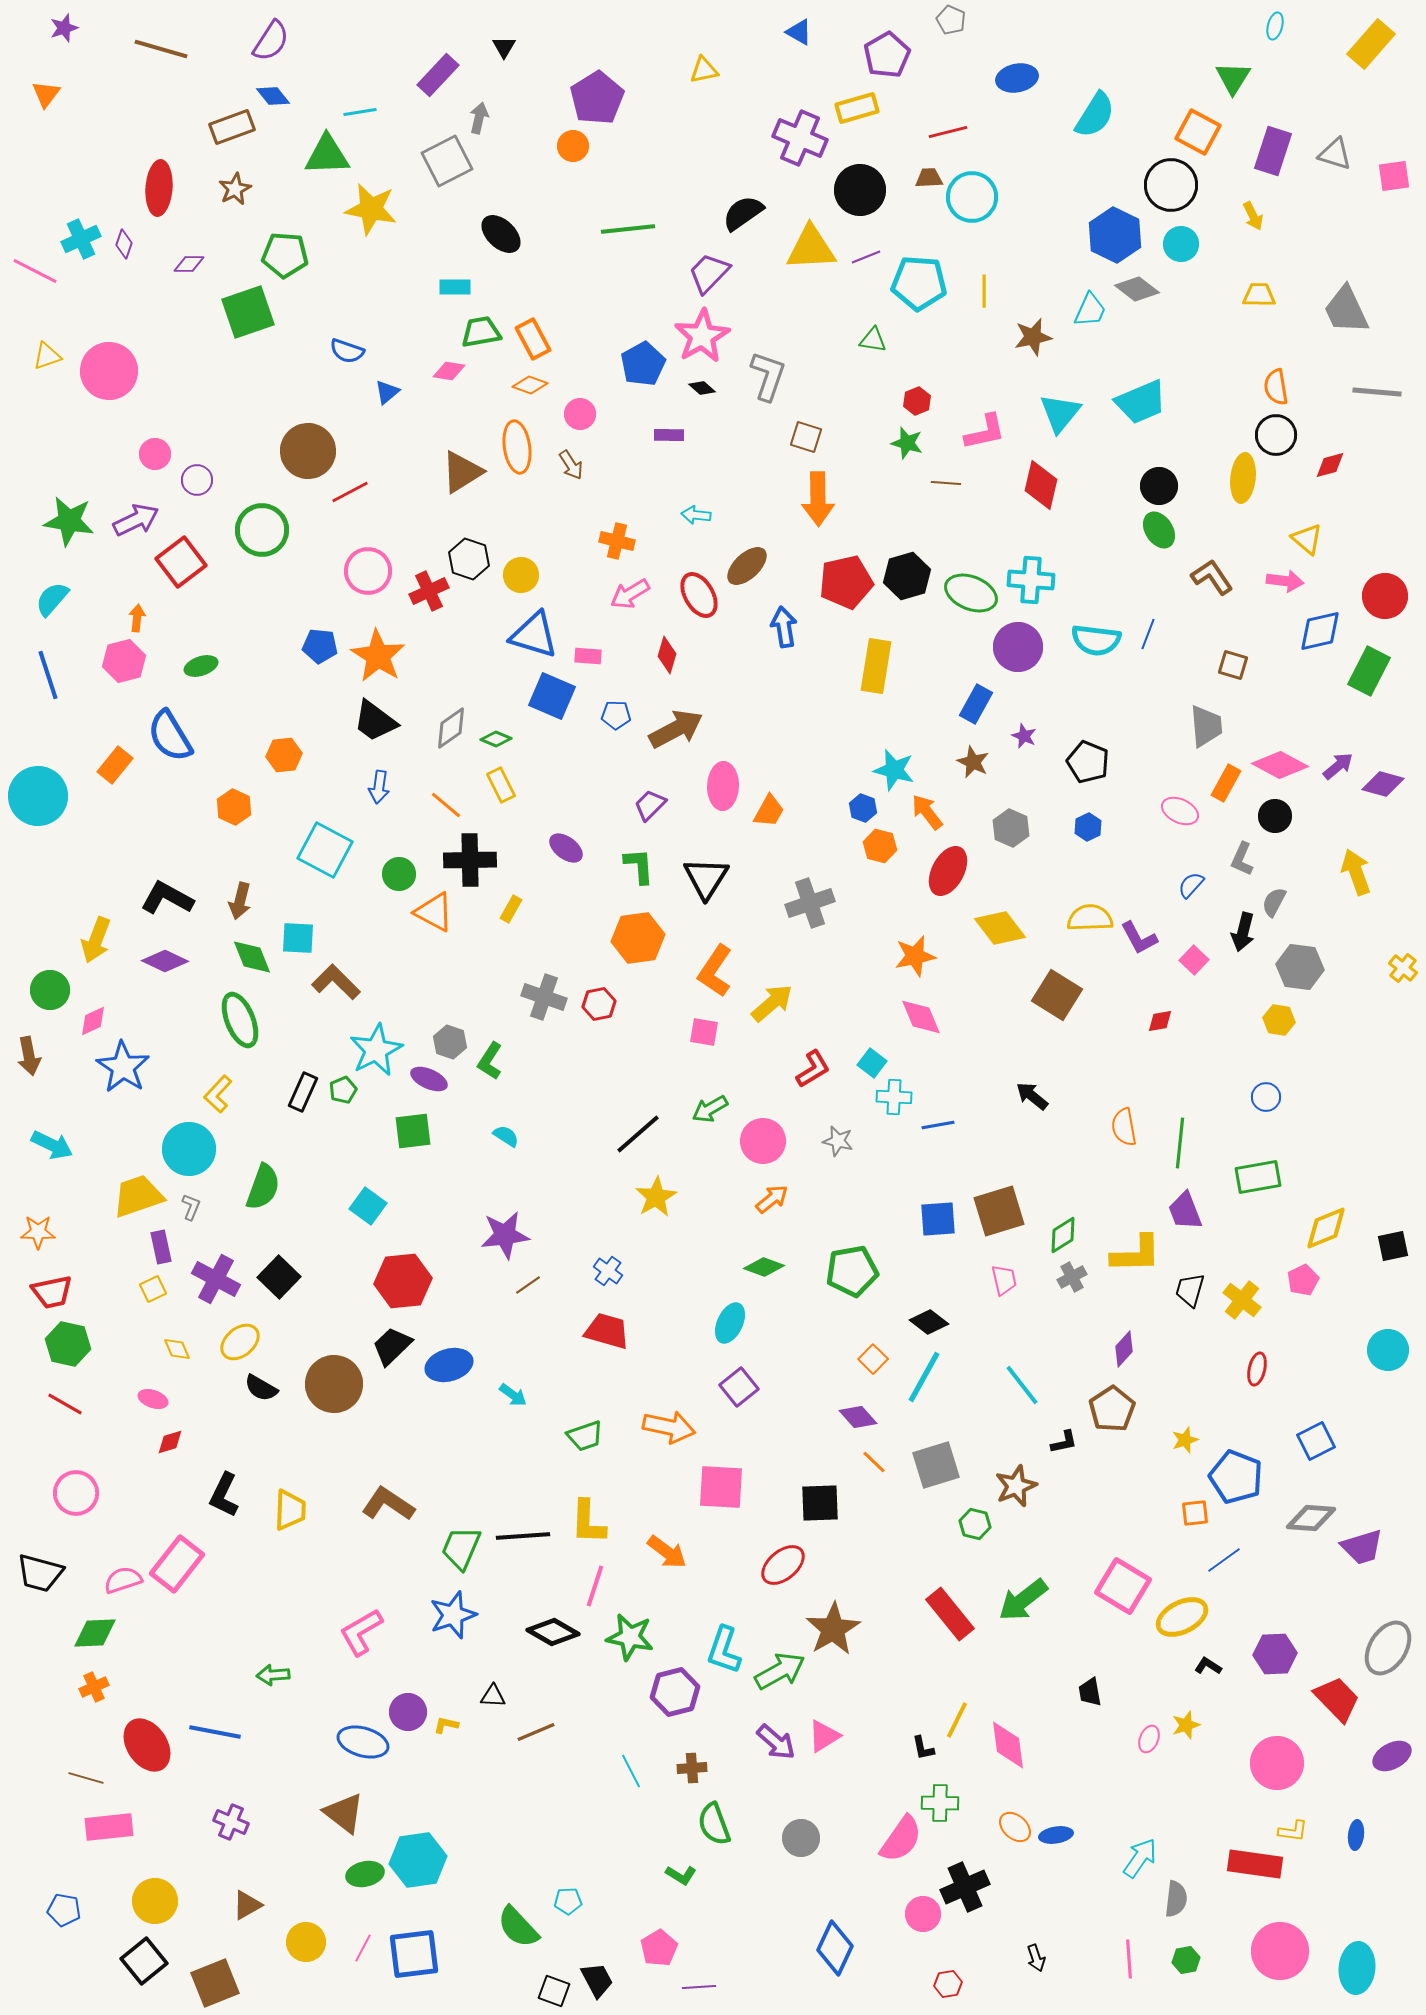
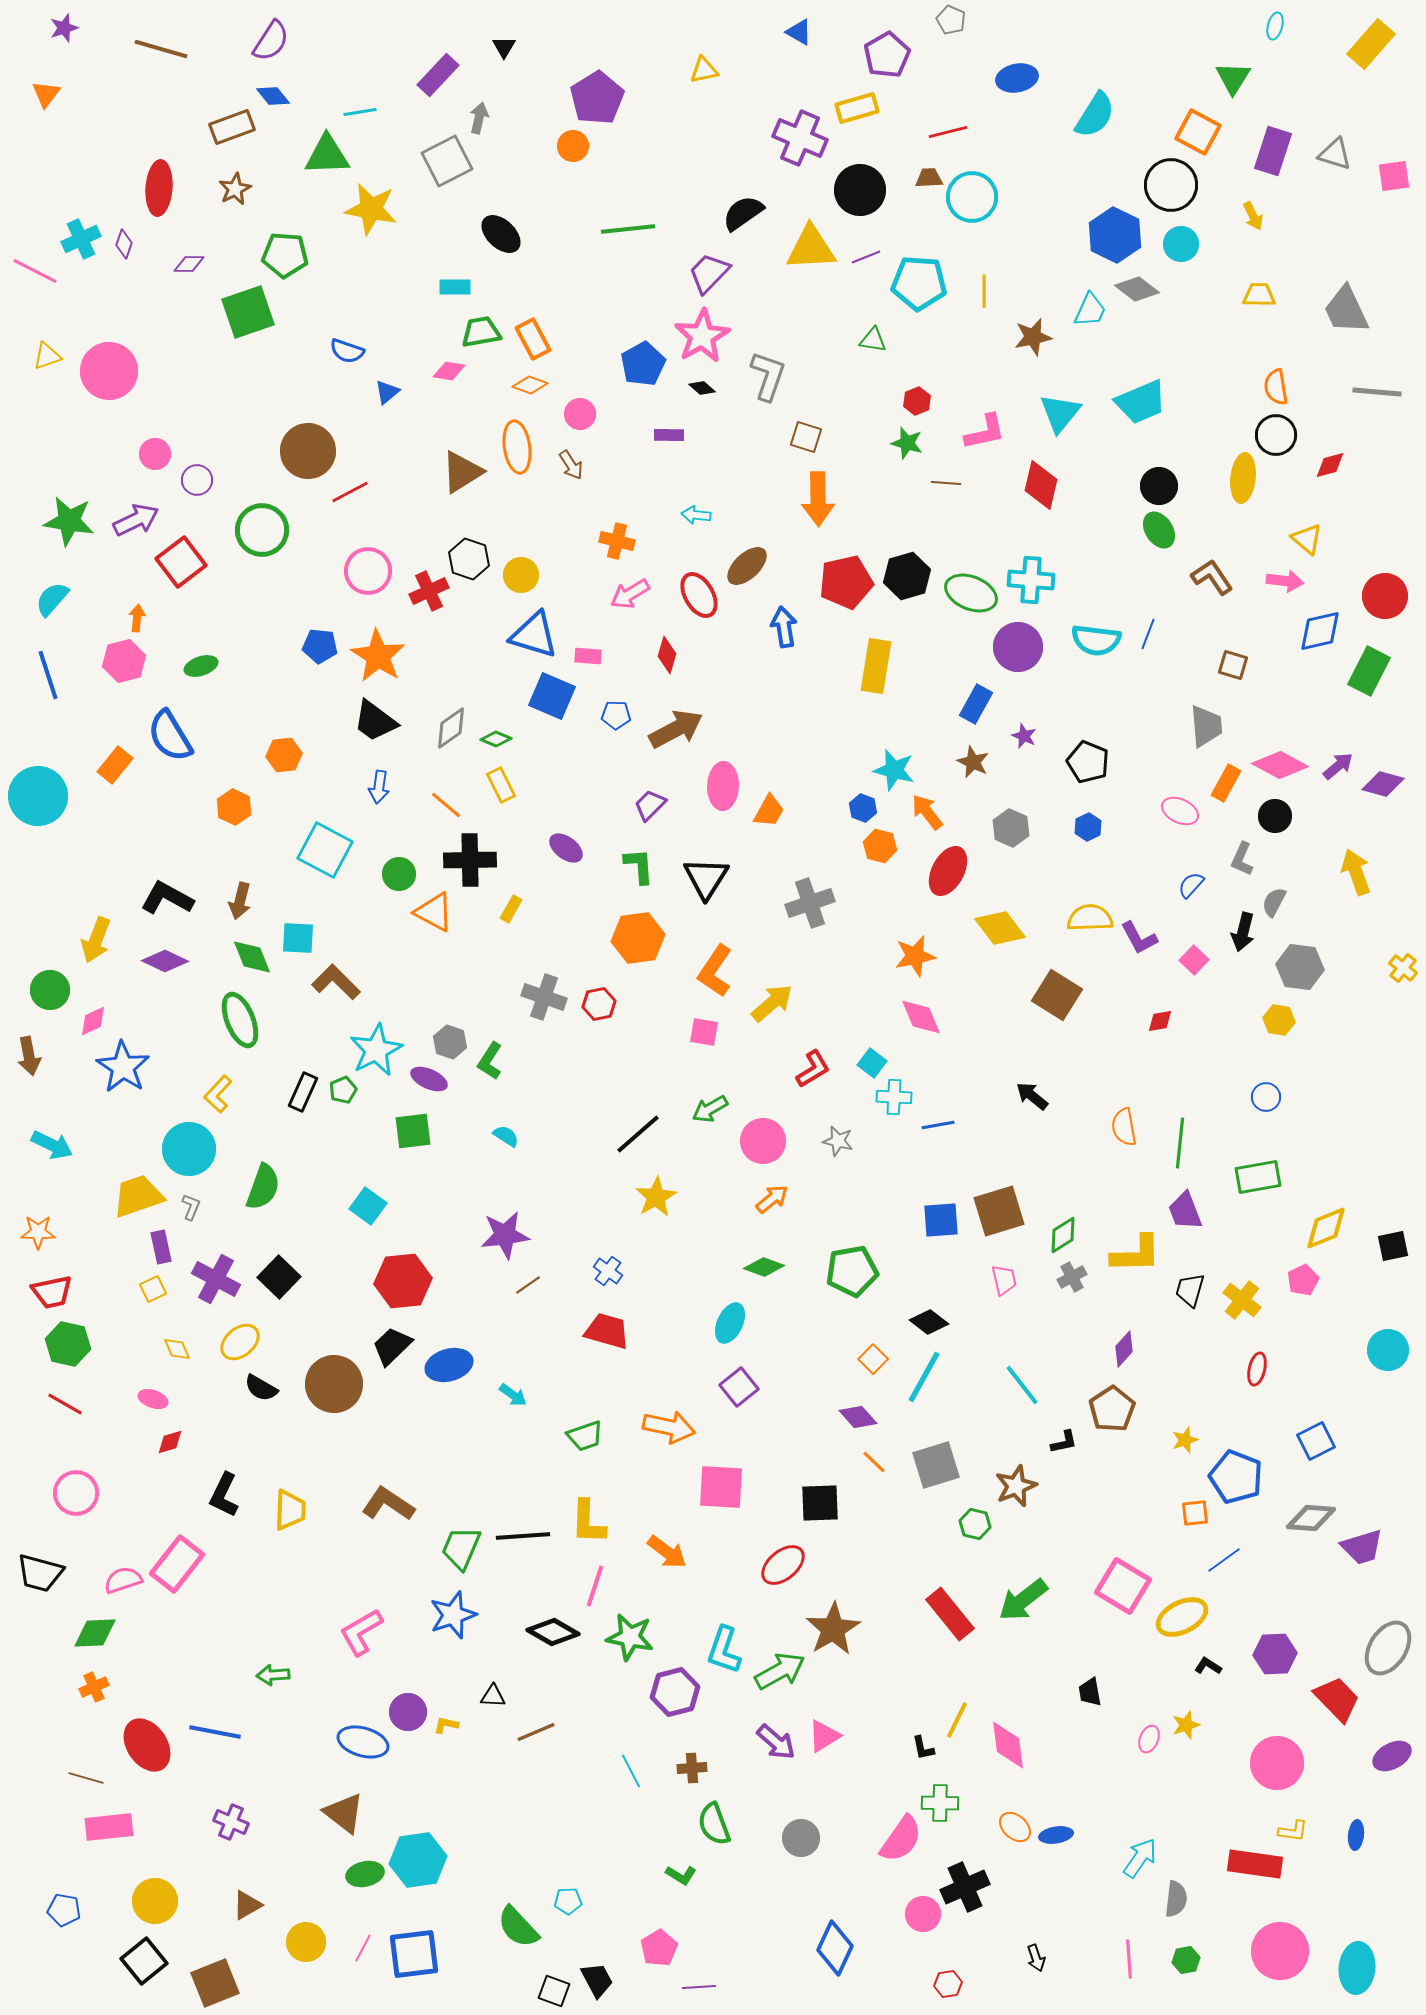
blue square at (938, 1219): moved 3 px right, 1 px down
